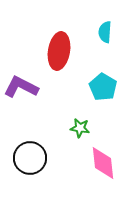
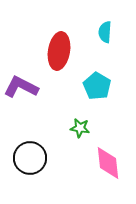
cyan pentagon: moved 6 px left, 1 px up
pink diamond: moved 5 px right
